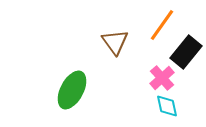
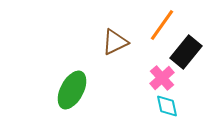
brown triangle: rotated 40 degrees clockwise
